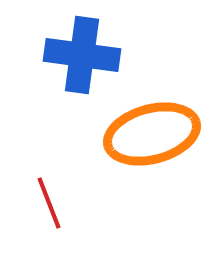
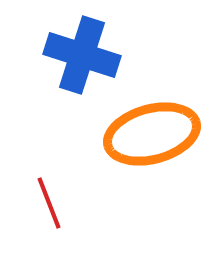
blue cross: rotated 10 degrees clockwise
